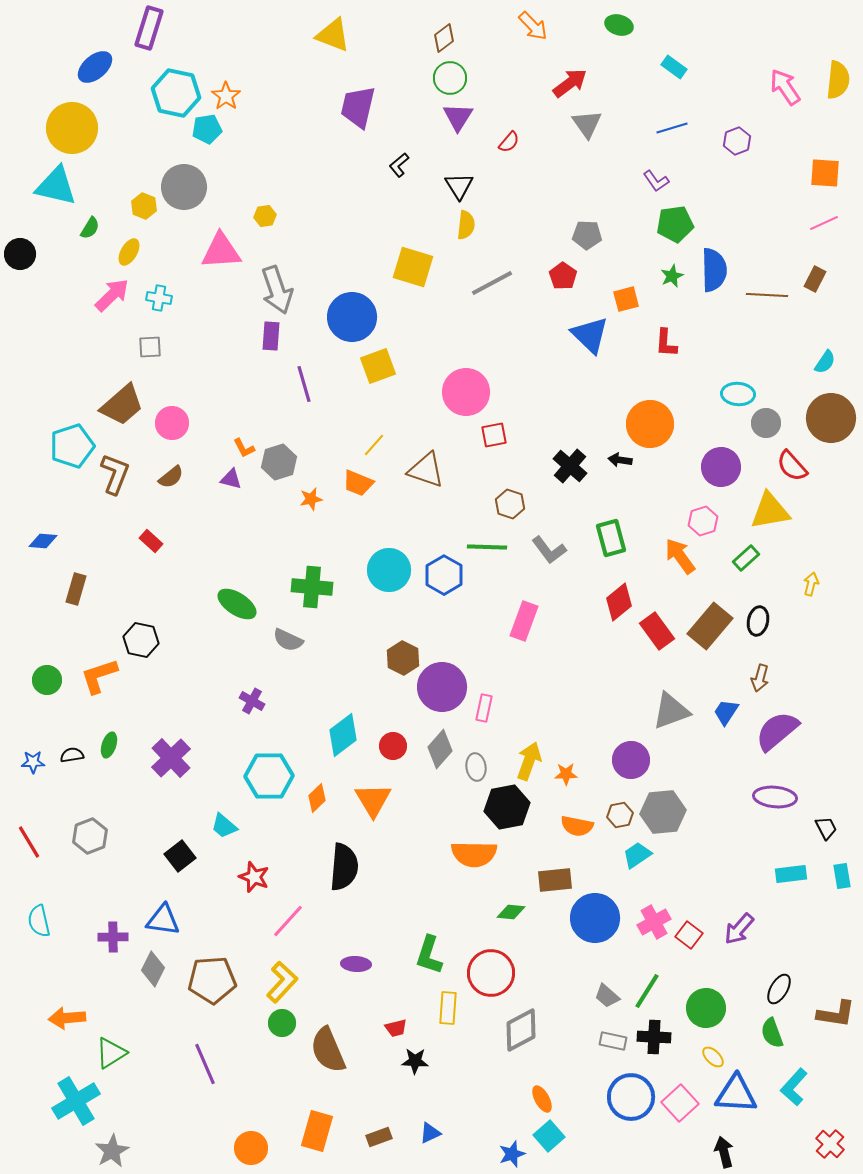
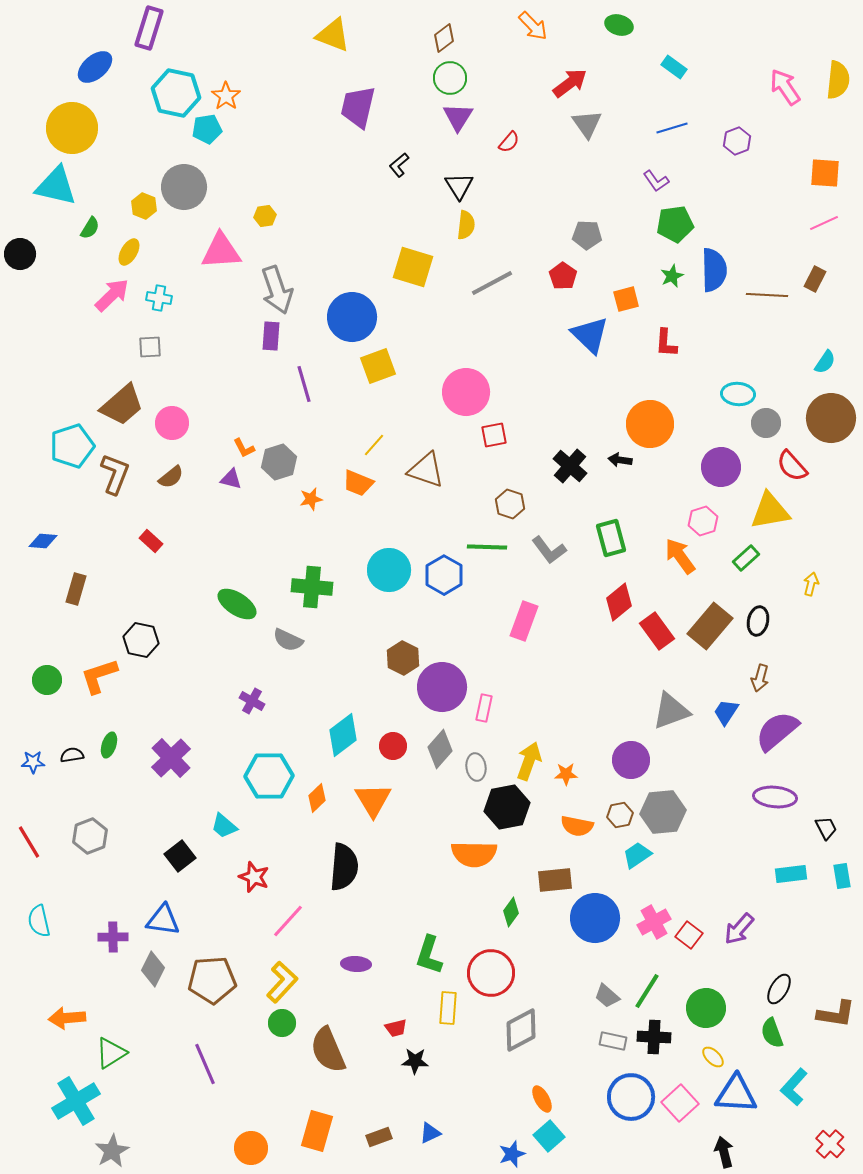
green diamond at (511, 912): rotated 60 degrees counterclockwise
